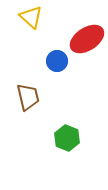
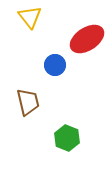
yellow triangle: moved 1 px left; rotated 10 degrees clockwise
blue circle: moved 2 px left, 4 px down
brown trapezoid: moved 5 px down
